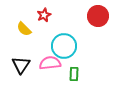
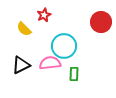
red circle: moved 3 px right, 6 px down
black triangle: rotated 30 degrees clockwise
